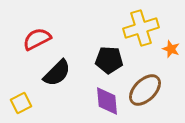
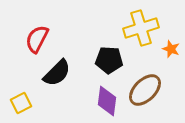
red semicircle: rotated 36 degrees counterclockwise
purple diamond: rotated 12 degrees clockwise
